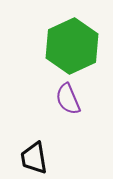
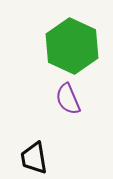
green hexagon: rotated 10 degrees counterclockwise
